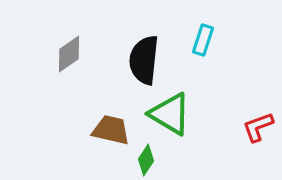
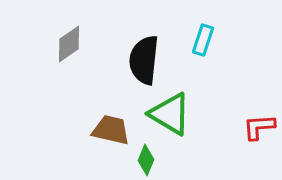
gray diamond: moved 10 px up
red L-shape: moved 1 px right; rotated 16 degrees clockwise
green diamond: rotated 12 degrees counterclockwise
